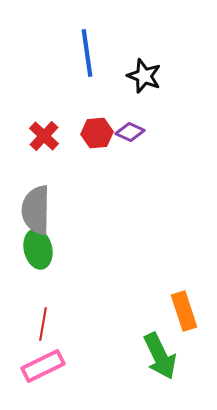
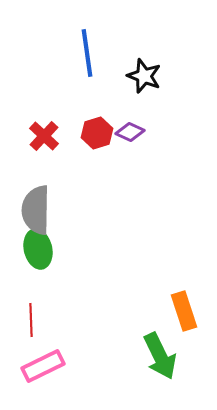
red hexagon: rotated 12 degrees counterclockwise
red line: moved 12 px left, 4 px up; rotated 12 degrees counterclockwise
